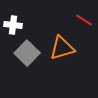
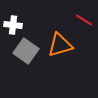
orange triangle: moved 2 px left, 3 px up
gray square: moved 1 px left, 2 px up; rotated 10 degrees counterclockwise
